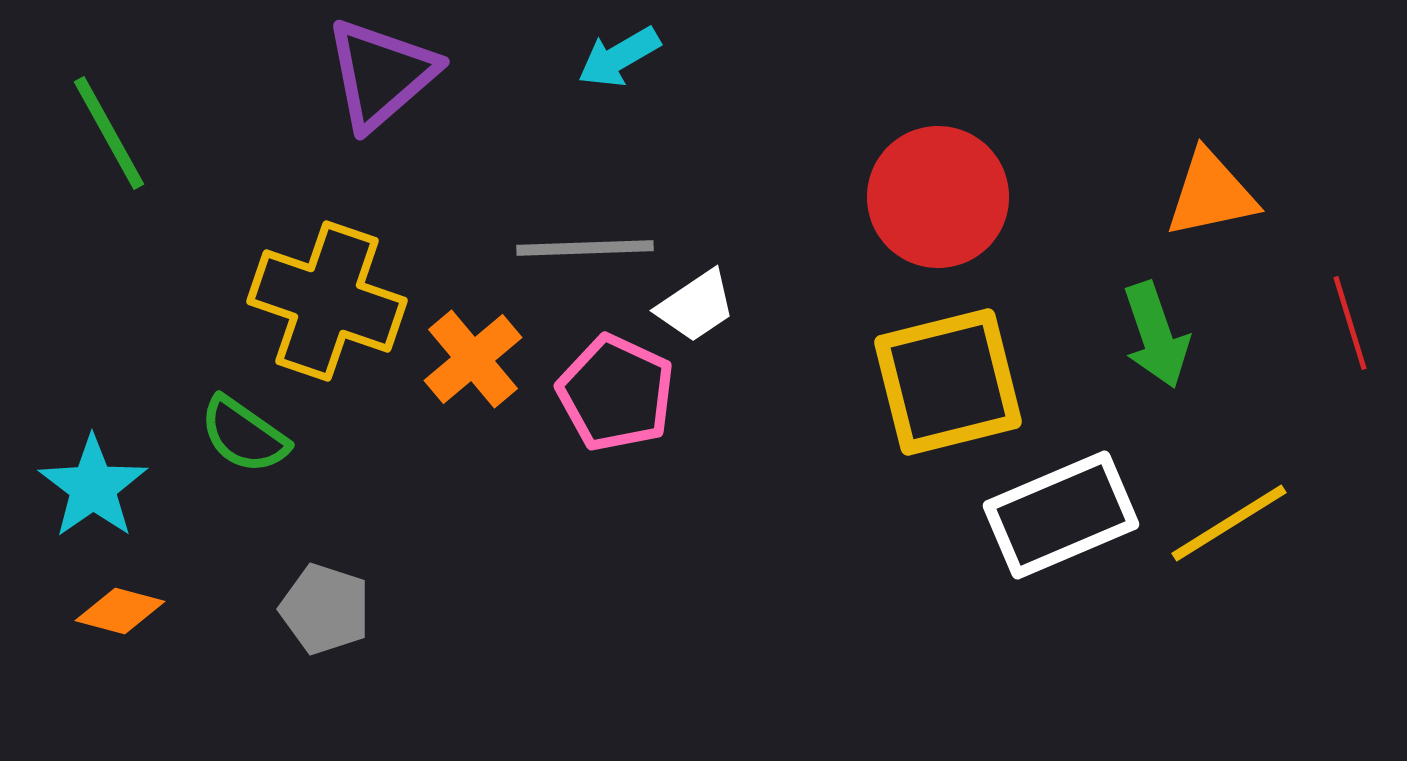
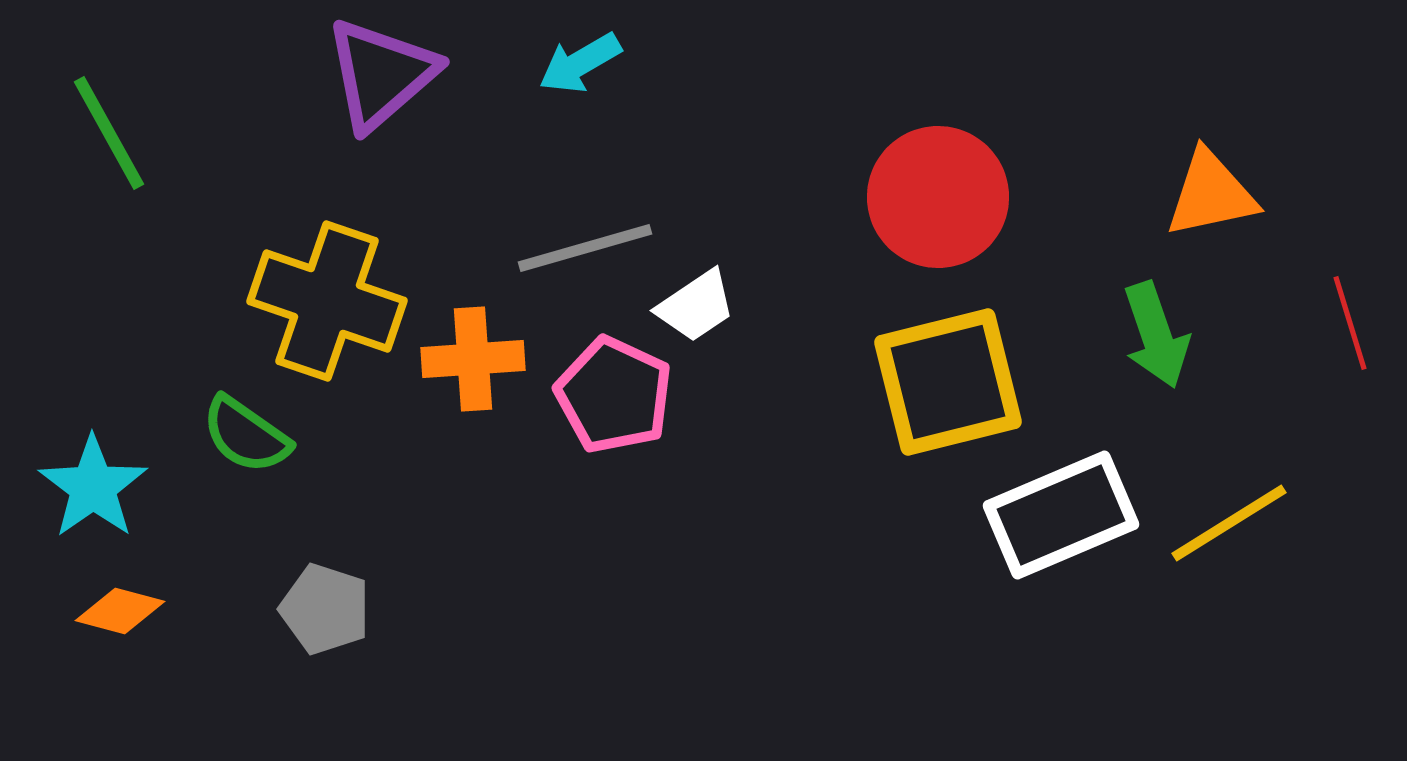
cyan arrow: moved 39 px left, 6 px down
gray line: rotated 14 degrees counterclockwise
orange cross: rotated 36 degrees clockwise
pink pentagon: moved 2 px left, 2 px down
green semicircle: moved 2 px right
